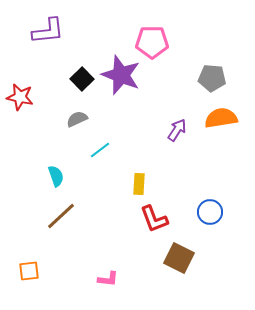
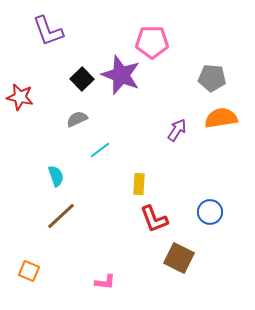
purple L-shape: rotated 76 degrees clockwise
orange square: rotated 30 degrees clockwise
pink L-shape: moved 3 px left, 3 px down
